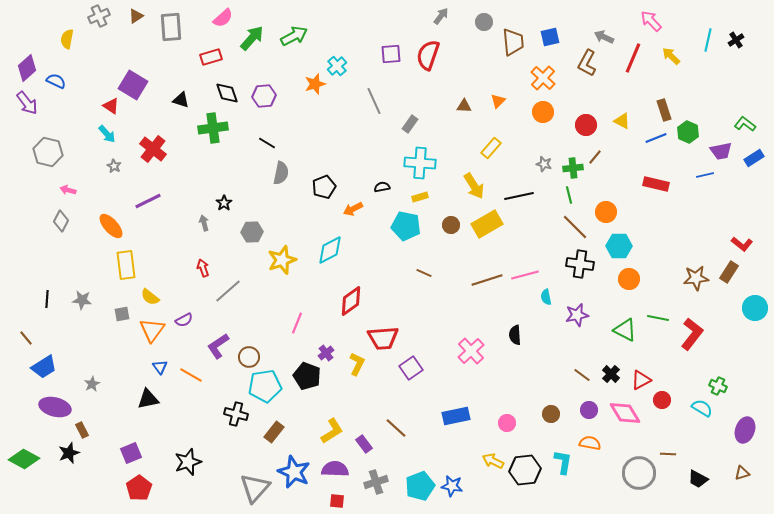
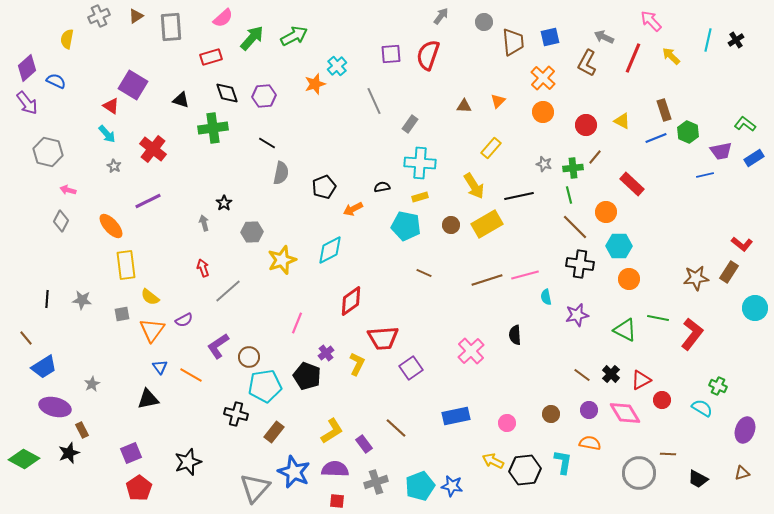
red rectangle at (656, 184): moved 24 px left; rotated 30 degrees clockwise
